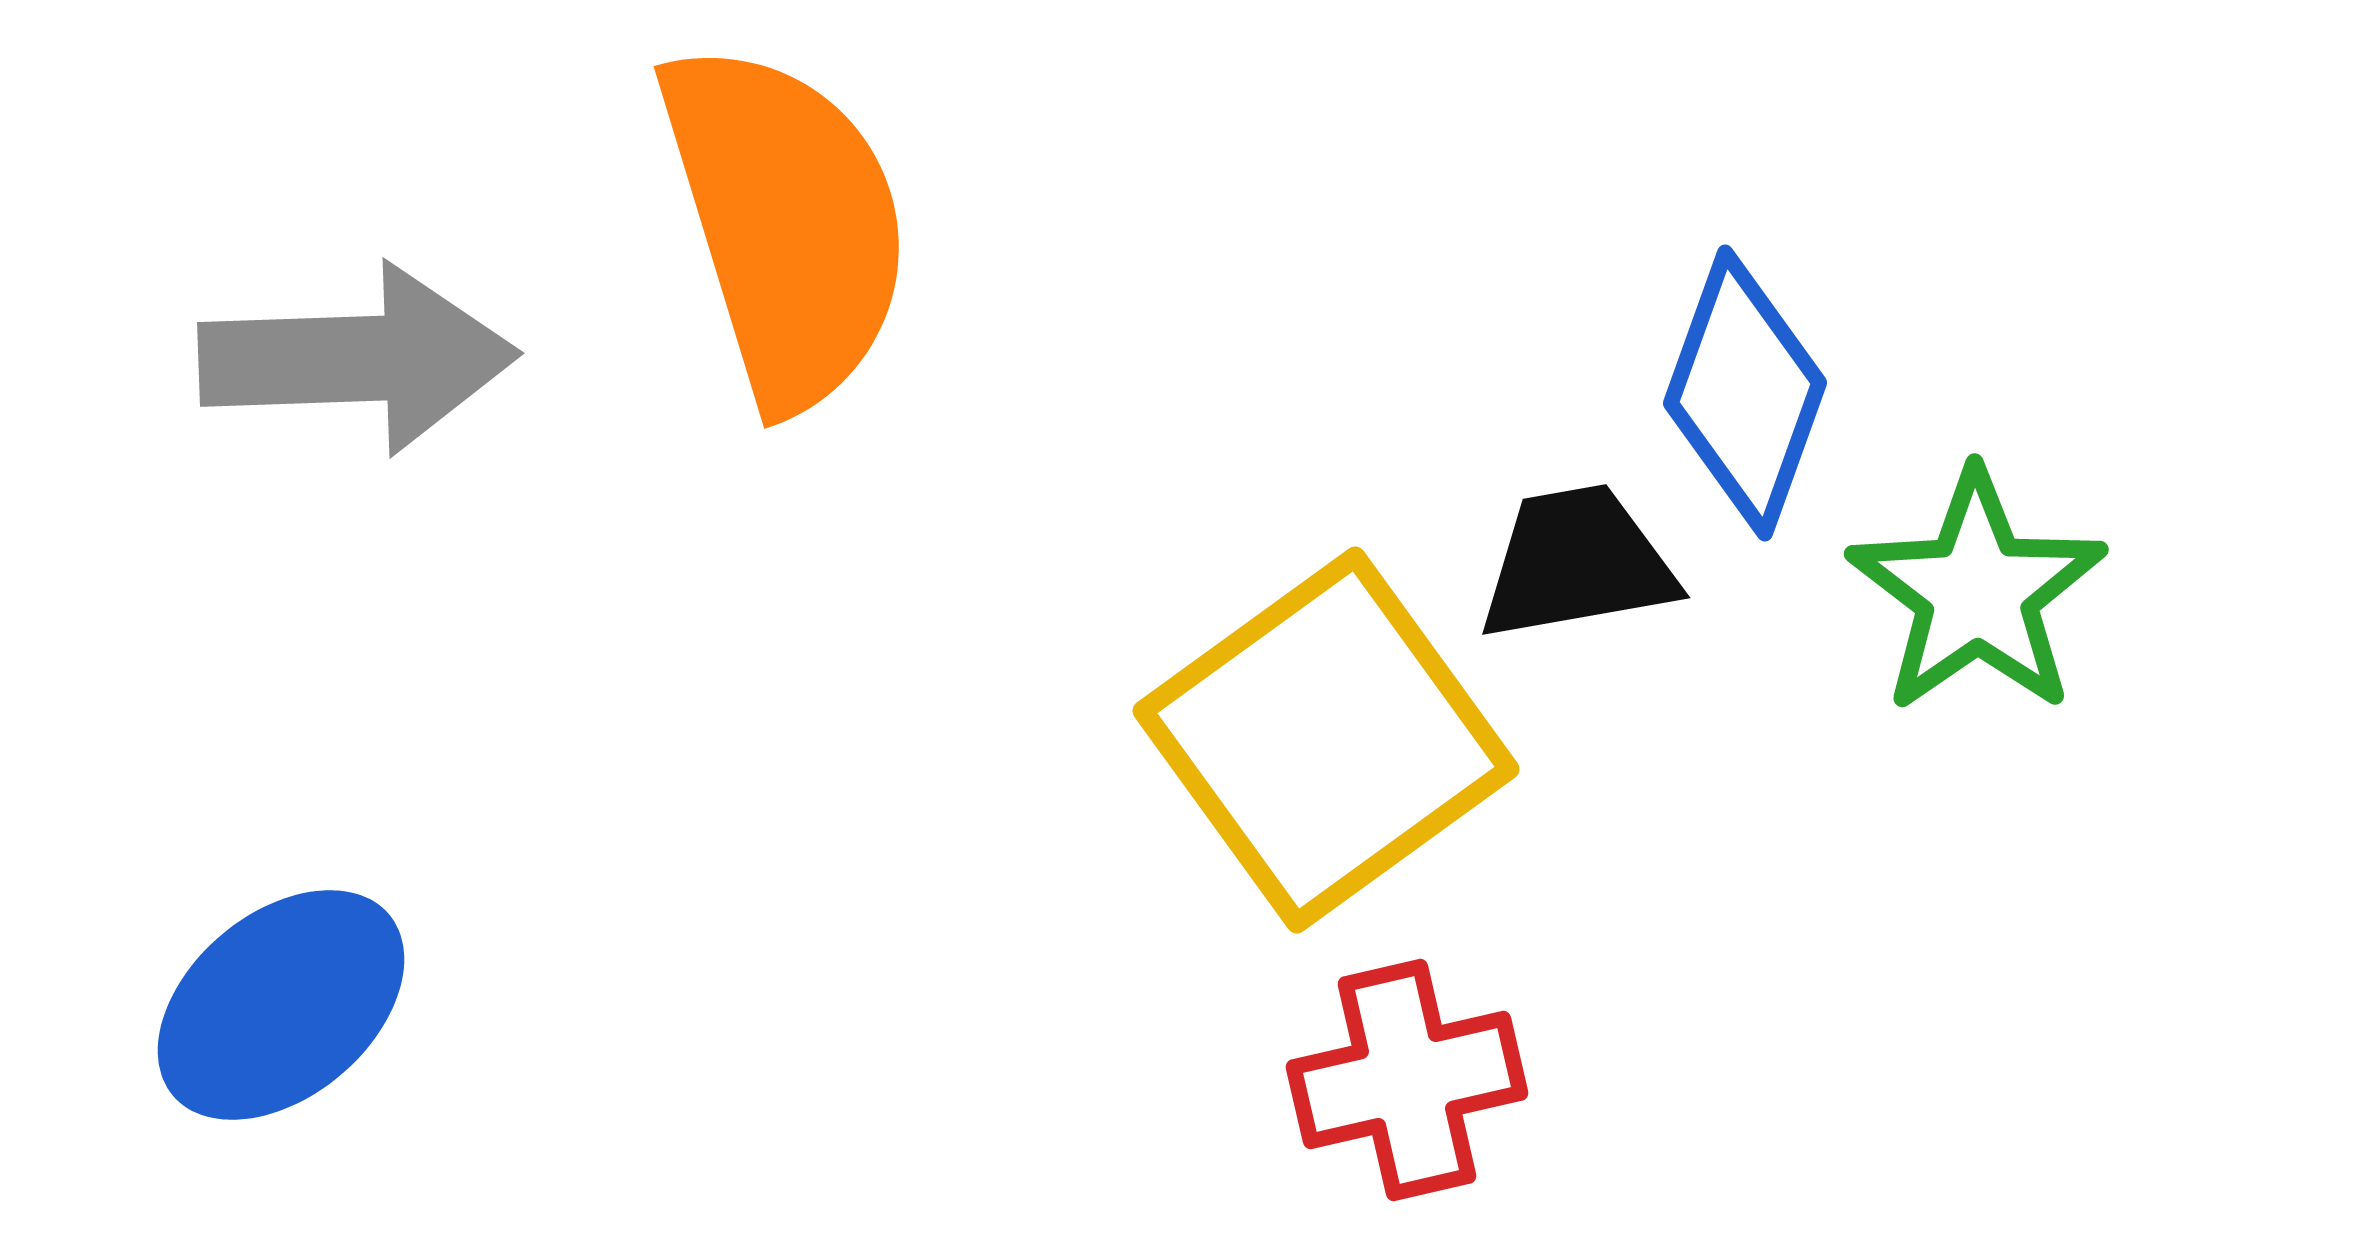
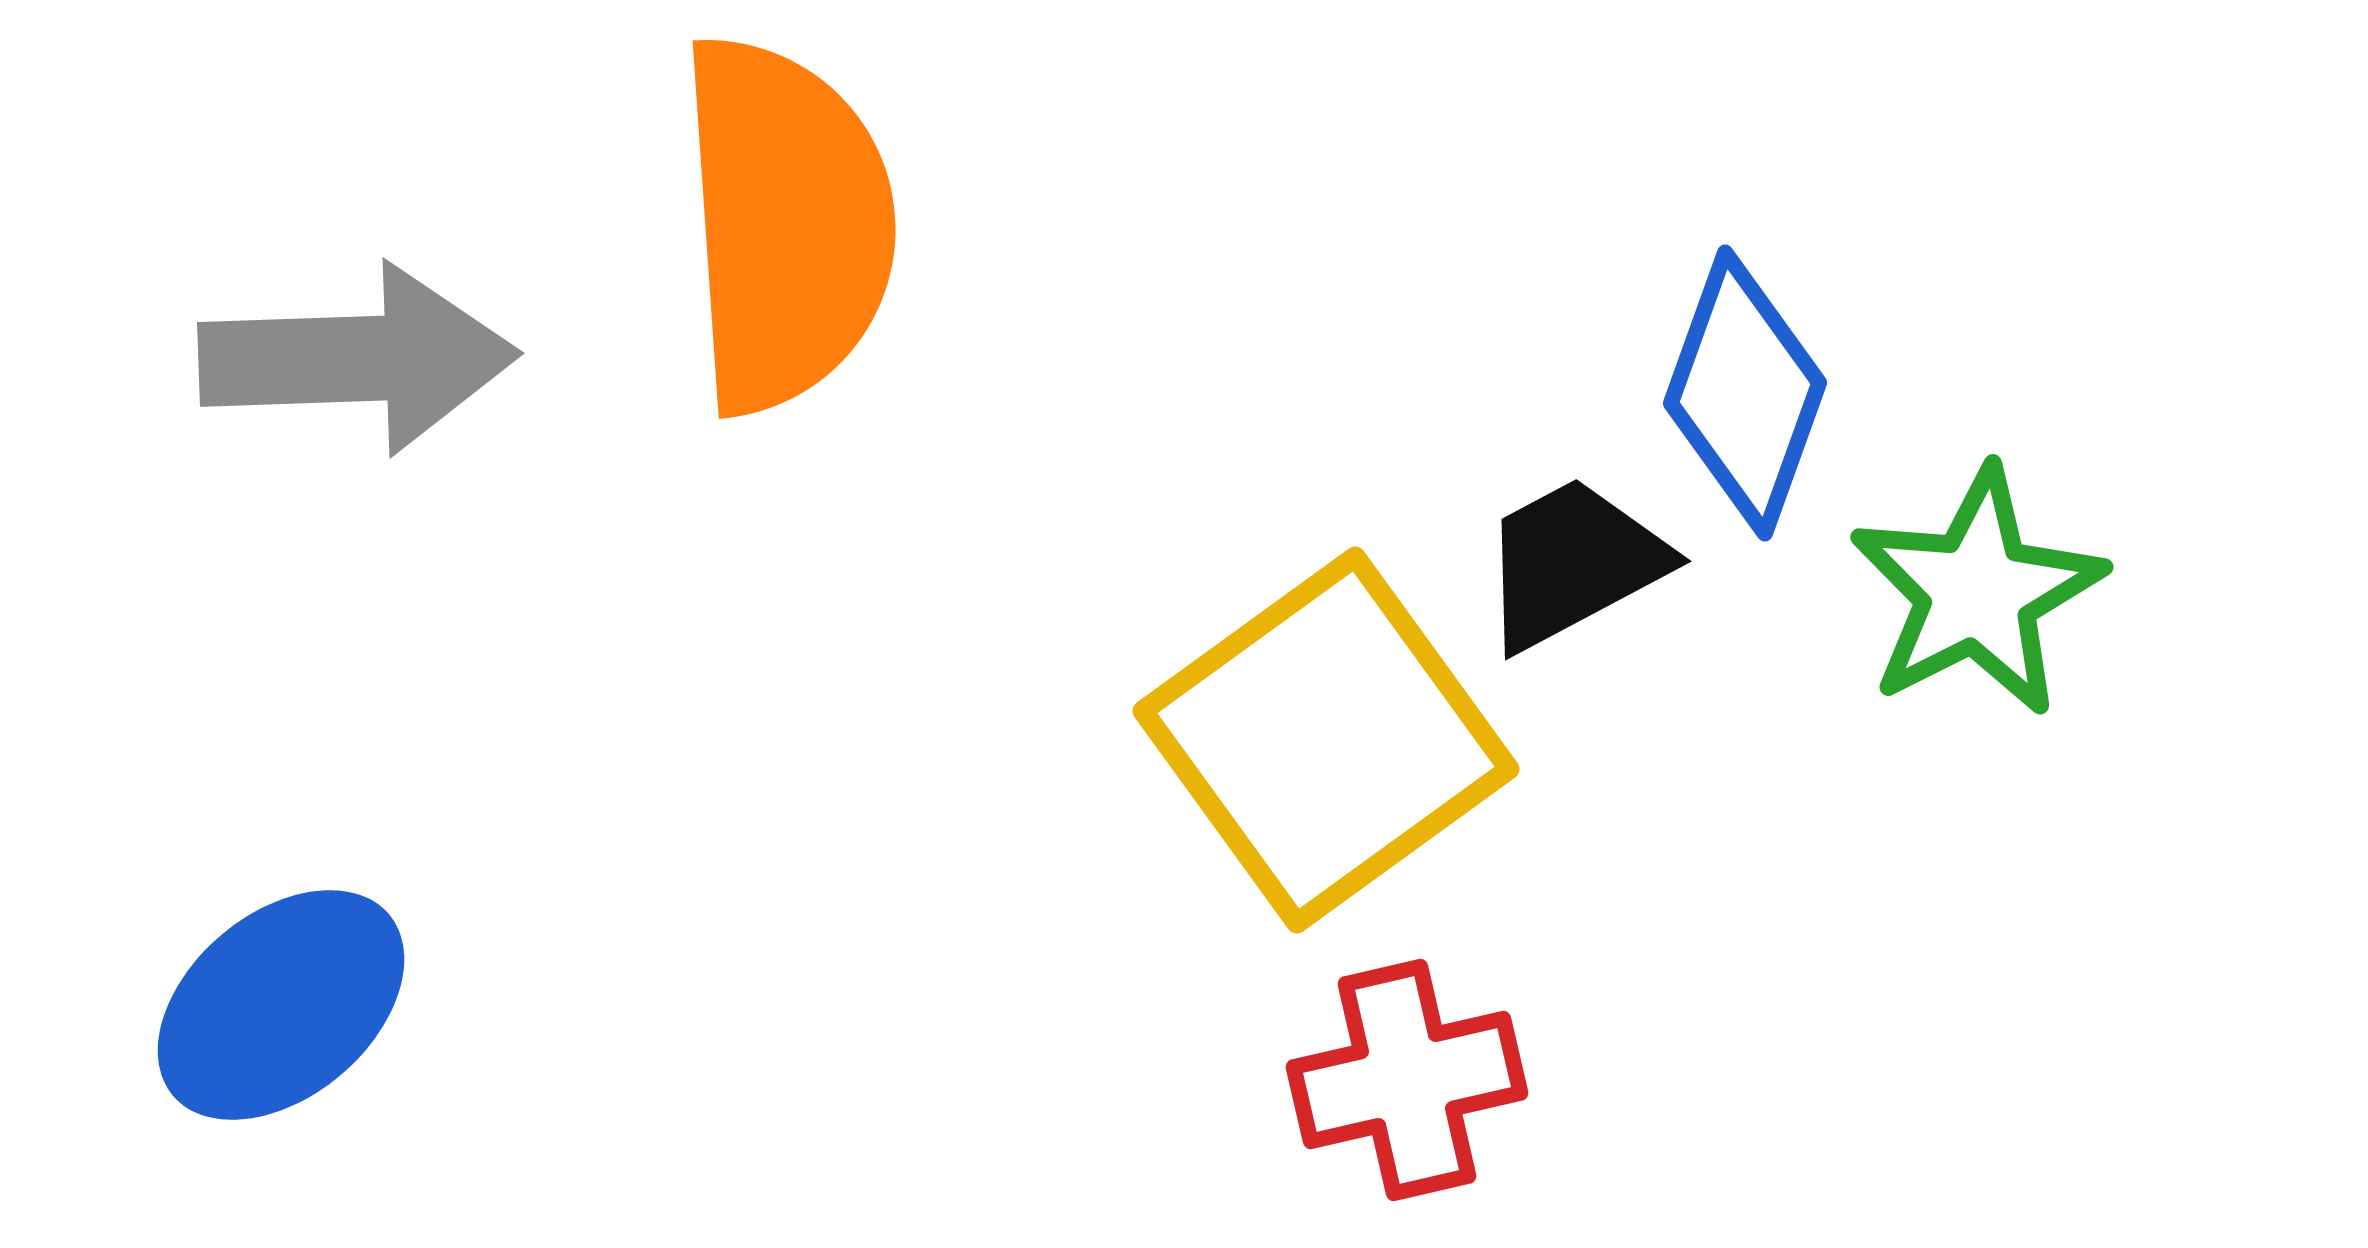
orange semicircle: rotated 13 degrees clockwise
black trapezoid: moved 4 px left; rotated 18 degrees counterclockwise
green star: rotated 8 degrees clockwise
